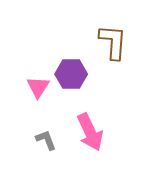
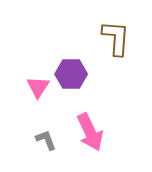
brown L-shape: moved 3 px right, 4 px up
